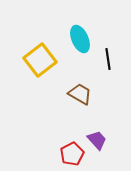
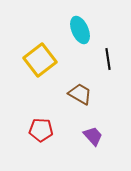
cyan ellipse: moved 9 px up
purple trapezoid: moved 4 px left, 4 px up
red pentagon: moved 31 px left, 24 px up; rotated 30 degrees clockwise
